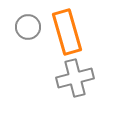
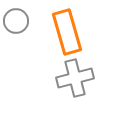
gray circle: moved 12 px left, 6 px up
